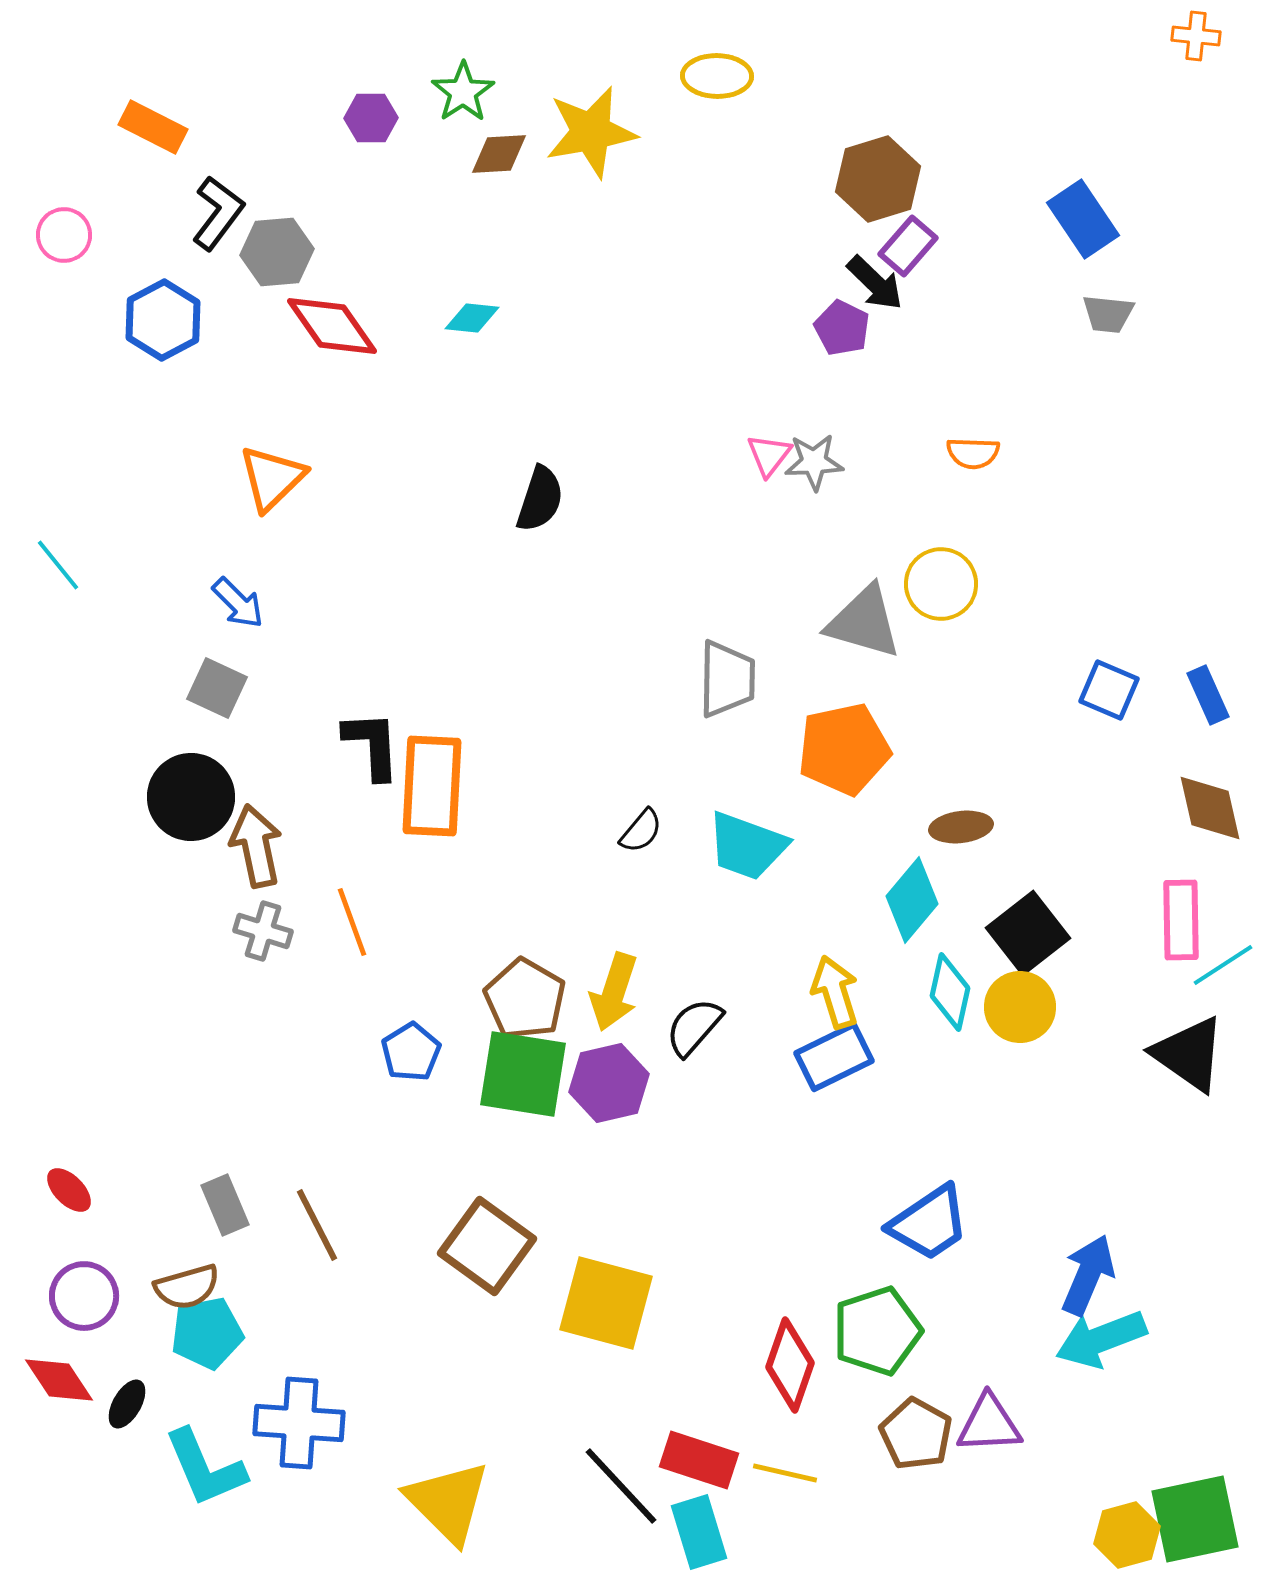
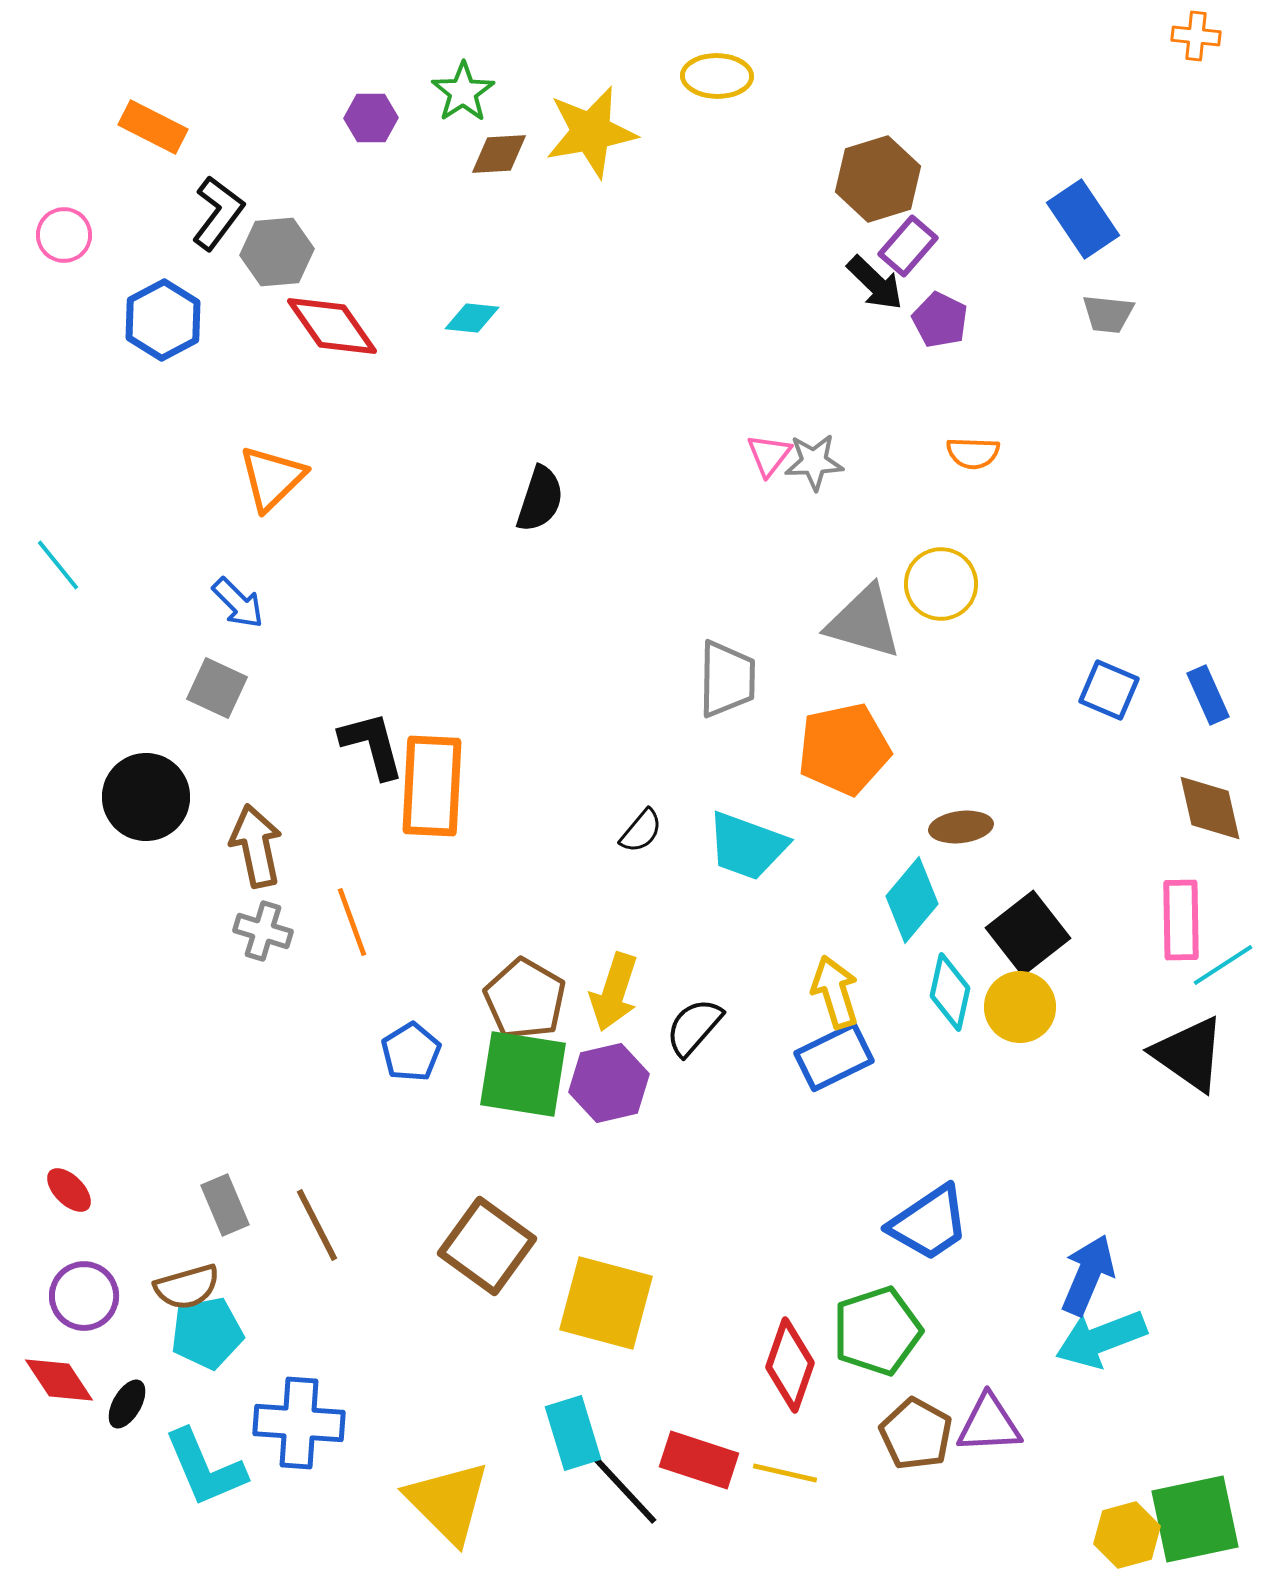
purple pentagon at (842, 328): moved 98 px right, 8 px up
black L-shape at (372, 745): rotated 12 degrees counterclockwise
black circle at (191, 797): moved 45 px left
cyan rectangle at (699, 1532): moved 126 px left, 99 px up
